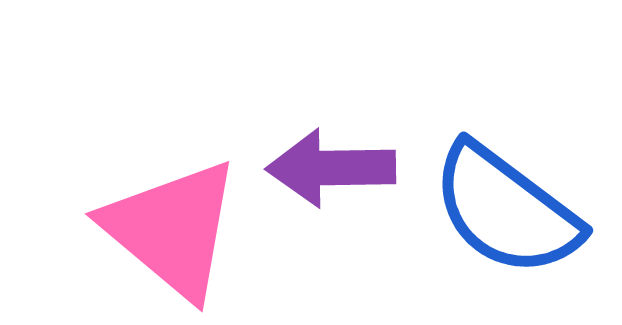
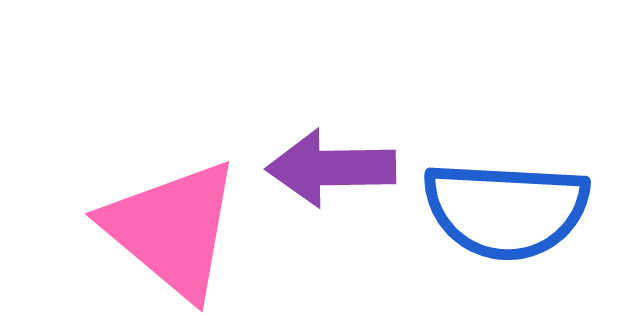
blue semicircle: rotated 34 degrees counterclockwise
